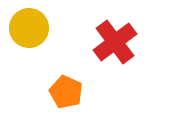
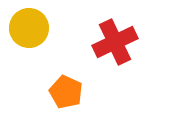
red cross: rotated 12 degrees clockwise
